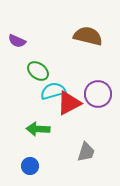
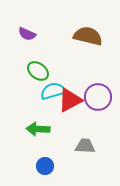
purple semicircle: moved 10 px right, 7 px up
purple circle: moved 3 px down
red triangle: moved 1 px right, 3 px up
gray trapezoid: moved 1 px left, 6 px up; rotated 105 degrees counterclockwise
blue circle: moved 15 px right
